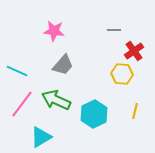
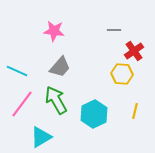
gray trapezoid: moved 3 px left, 2 px down
green arrow: rotated 36 degrees clockwise
